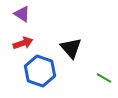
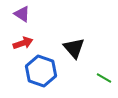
black triangle: moved 3 px right
blue hexagon: moved 1 px right
